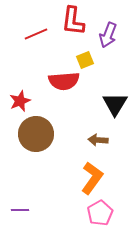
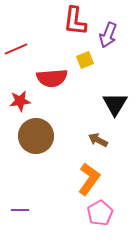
red L-shape: moved 2 px right
red line: moved 20 px left, 15 px down
red semicircle: moved 12 px left, 3 px up
red star: rotated 15 degrees clockwise
brown circle: moved 2 px down
brown arrow: rotated 24 degrees clockwise
orange L-shape: moved 3 px left, 1 px down
